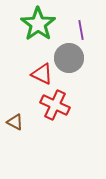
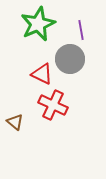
green star: rotated 12 degrees clockwise
gray circle: moved 1 px right, 1 px down
red cross: moved 2 px left
brown triangle: rotated 12 degrees clockwise
